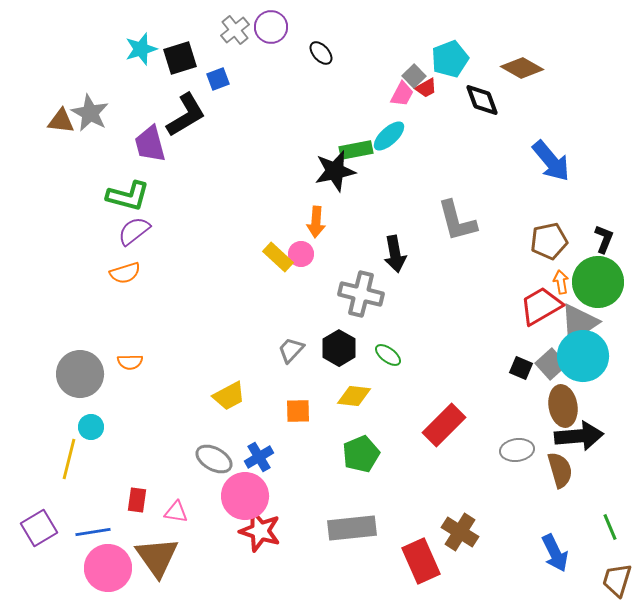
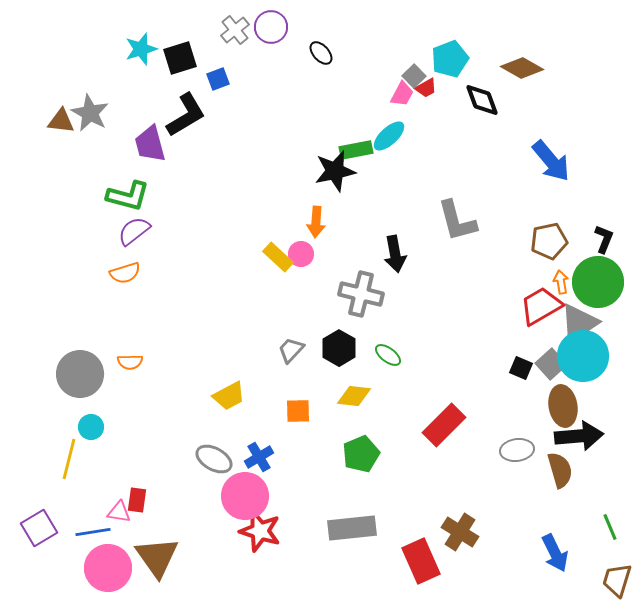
pink triangle at (176, 512): moved 57 px left
